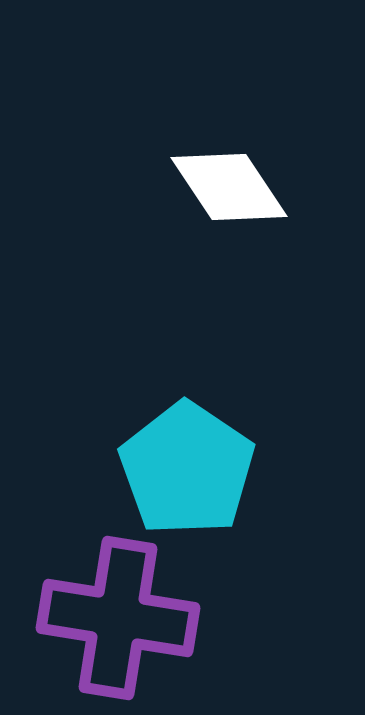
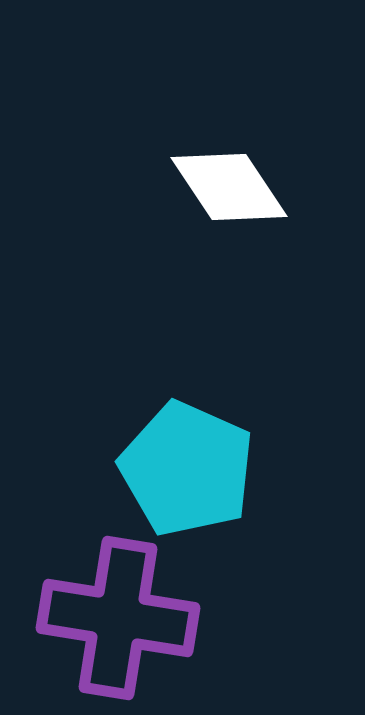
cyan pentagon: rotated 10 degrees counterclockwise
